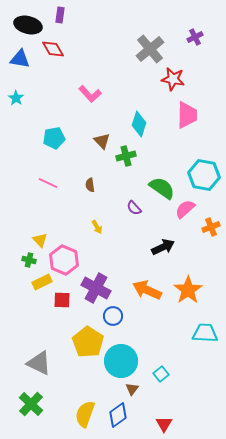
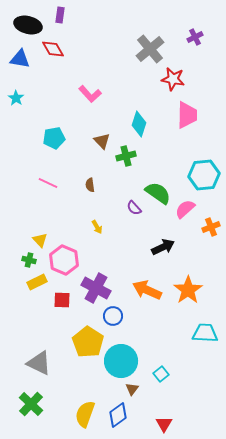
cyan hexagon at (204, 175): rotated 16 degrees counterclockwise
green semicircle at (162, 188): moved 4 px left, 5 px down
yellow rectangle at (42, 282): moved 5 px left
